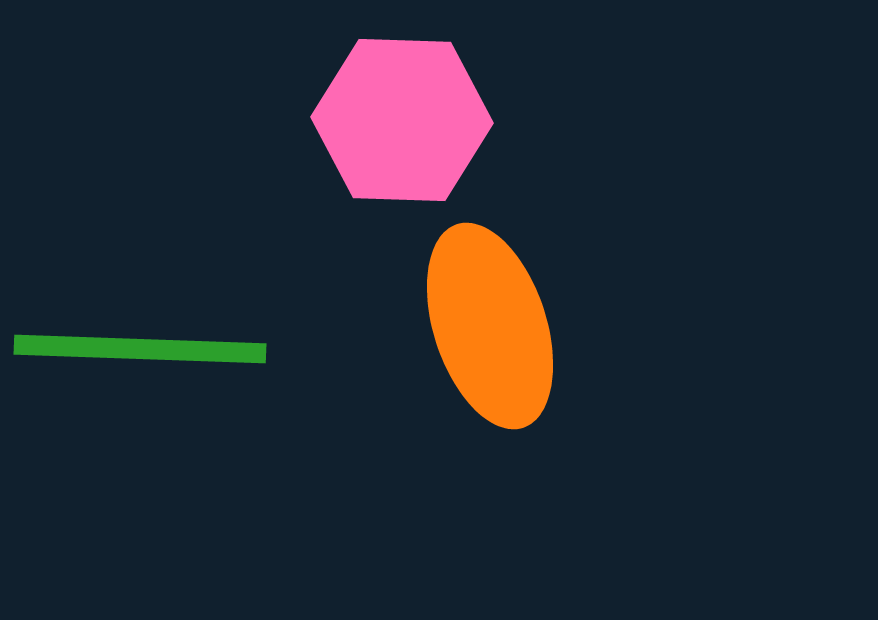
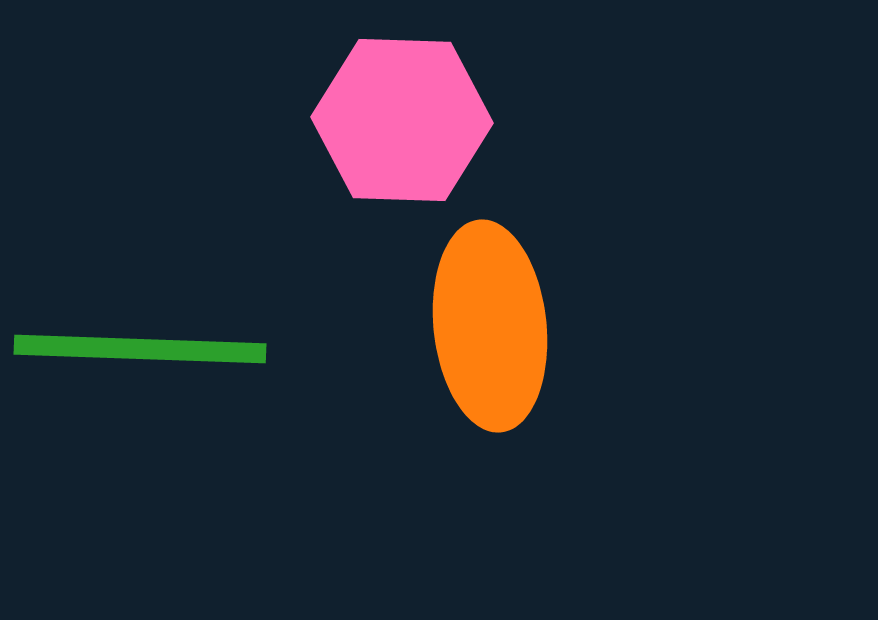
orange ellipse: rotated 12 degrees clockwise
